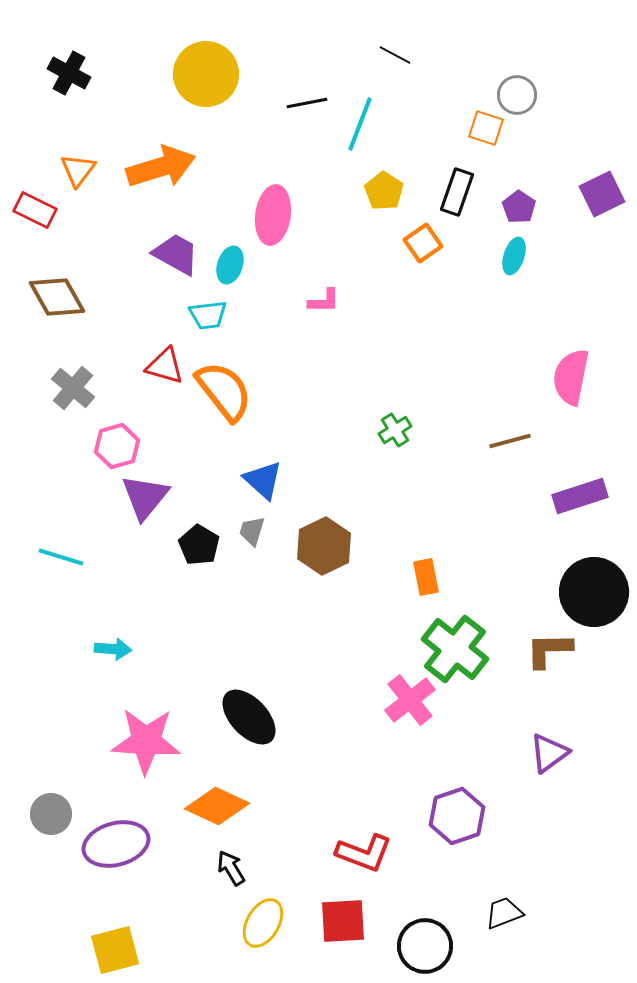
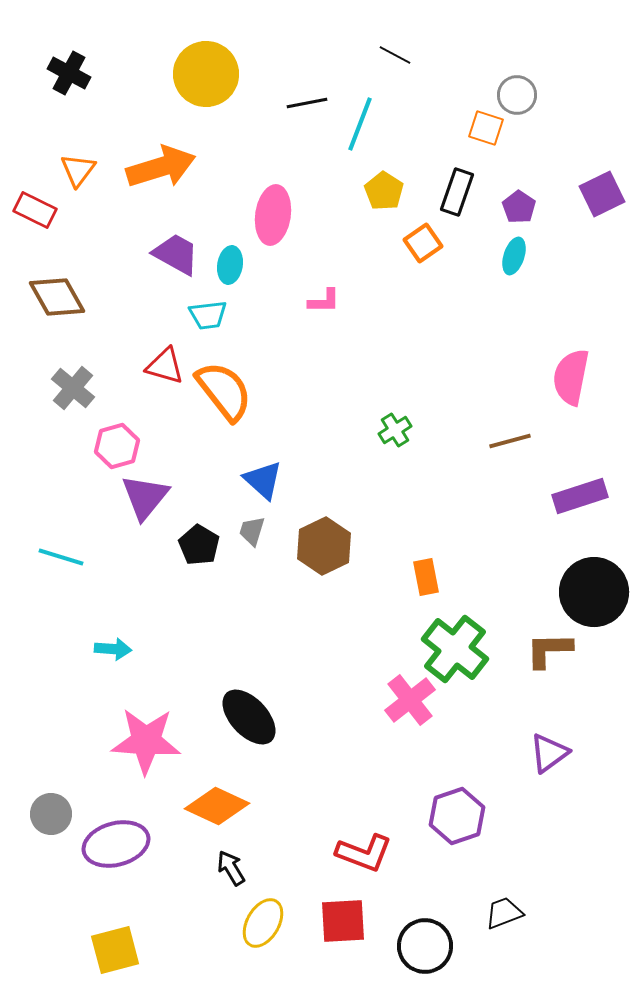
cyan ellipse at (230, 265): rotated 9 degrees counterclockwise
